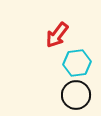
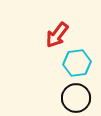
black circle: moved 3 px down
